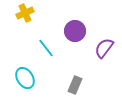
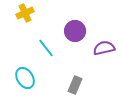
purple semicircle: rotated 40 degrees clockwise
